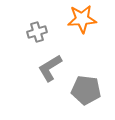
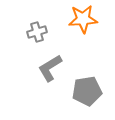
orange star: moved 1 px right
gray pentagon: moved 1 px right, 1 px down; rotated 16 degrees counterclockwise
